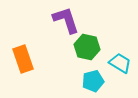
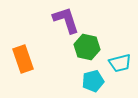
cyan trapezoid: rotated 135 degrees clockwise
